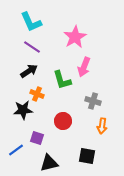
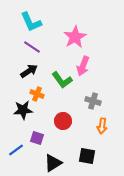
pink arrow: moved 1 px left, 1 px up
green L-shape: rotated 20 degrees counterclockwise
black triangle: moved 4 px right; rotated 18 degrees counterclockwise
